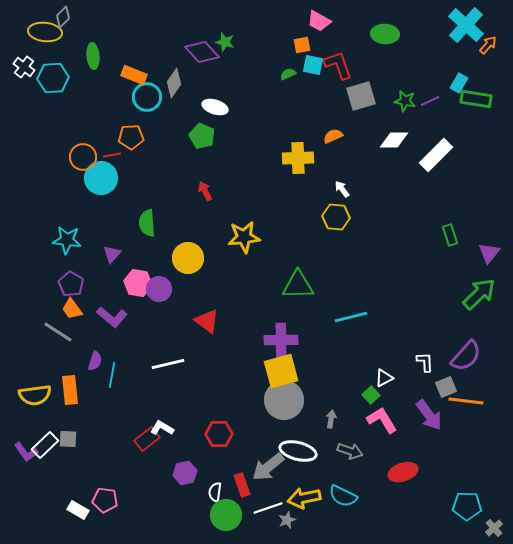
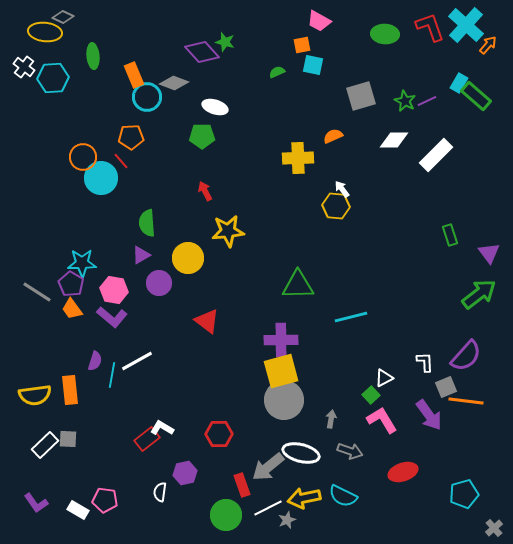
gray diamond at (63, 17): rotated 70 degrees clockwise
red L-shape at (338, 65): moved 92 px right, 38 px up
green semicircle at (288, 74): moved 11 px left, 2 px up
orange rectangle at (134, 75): rotated 45 degrees clockwise
gray diamond at (174, 83): rotated 76 degrees clockwise
green rectangle at (476, 99): moved 3 px up; rotated 32 degrees clockwise
green star at (405, 101): rotated 15 degrees clockwise
purple line at (430, 101): moved 3 px left
green pentagon at (202, 136): rotated 25 degrees counterclockwise
red line at (112, 155): moved 9 px right, 6 px down; rotated 60 degrees clockwise
yellow hexagon at (336, 217): moved 11 px up
yellow star at (244, 237): moved 16 px left, 6 px up
cyan star at (67, 240): moved 15 px right, 23 px down; rotated 8 degrees counterclockwise
purple triangle at (489, 253): rotated 15 degrees counterclockwise
purple triangle at (112, 254): moved 29 px right, 1 px down; rotated 18 degrees clockwise
pink hexagon at (138, 283): moved 24 px left, 7 px down
purple circle at (159, 289): moved 6 px up
green arrow at (479, 294): rotated 6 degrees clockwise
gray line at (58, 332): moved 21 px left, 40 px up
white line at (168, 364): moved 31 px left, 3 px up; rotated 16 degrees counterclockwise
white ellipse at (298, 451): moved 3 px right, 2 px down
purple L-shape at (26, 452): moved 10 px right, 51 px down
white semicircle at (215, 492): moved 55 px left
cyan pentagon at (467, 506): moved 3 px left, 12 px up; rotated 16 degrees counterclockwise
white line at (268, 508): rotated 8 degrees counterclockwise
